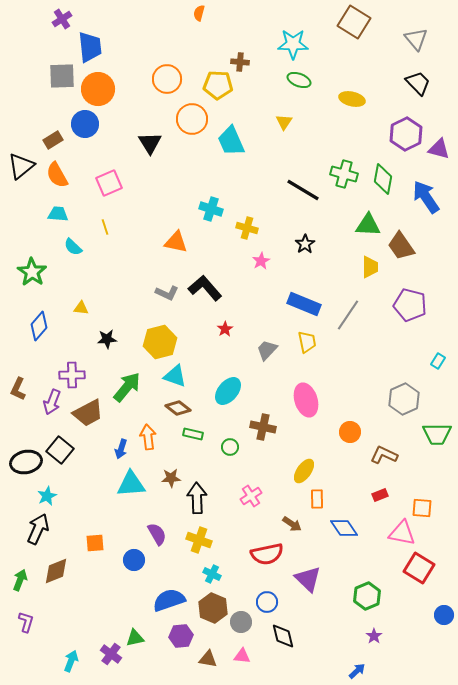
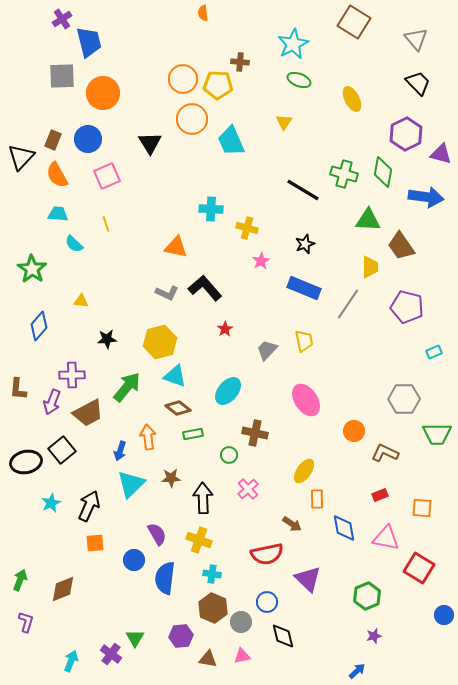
orange semicircle at (199, 13): moved 4 px right; rotated 21 degrees counterclockwise
cyan star at (293, 44): rotated 28 degrees counterclockwise
blue trapezoid at (90, 47): moved 1 px left, 5 px up; rotated 8 degrees counterclockwise
orange circle at (167, 79): moved 16 px right
orange circle at (98, 89): moved 5 px right, 4 px down
yellow ellipse at (352, 99): rotated 50 degrees clockwise
blue circle at (85, 124): moved 3 px right, 15 px down
brown rectangle at (53, 140): rotated 36 degrees counterclockwise
purple triangle at (439, 149): moved 2 px right, 5 px down
black triangle at (21, 166): moved 9 px up; rotated 8 degrees counterclockwise
green diamond at (383, 179): moved 7 px up
pink square at (109, 183): moved 2 px left, 7 px up
blue arrow at (426, 197): rotated 132 degrees clockwise
cyan cross at (211, 209): rotated 15 degrees counterclockwise
green triangle at (368, 225): moved 5 px up
yellow line at (105, 227): moved 1 px right, 3 px up
orange triangle at (176, 242): moved 5 px down
black star at (305, 244): rotated 12 degrees clockwise
cyan semicircle at (73, 247): moved 1 px right, 3 px up
green star at (32, 272): moved 3 px up
blue rectangle at (304, 304): moved 16 px up
purple pentagon at (410, 305): moved 3 px left, 2 px down
yellow triangle at (81, 308): moved 7 px up
gray line at (348, 315): moved 11 px up
yellow trapezoid at (307, 342): moved 3 px left, 1 px up
cyan rectangle at (438, 361): moved 4 px left, 9 px up; rotated 35 degrees clockwise
brown L-shape at (18, 389): rotated 20 degrees counterclockwise
gray hexagon at (404, 399): rotated 24 degrees clockwise
pink ellipse at (306, 400): rotated 16 degrees counterclockwise
brown cross at (263, 427): moved 8 px left, 6 px down
orange circle at (350, 432): moved 4 px right, 1 px up
green rectangle at (193, 434): rotated 24 degrees counterclockwise
green circle at (230, 447): moved 1 px left, 8 px down
blue arrow at (121, 449): moved 1 px left, 2 px down
black square at (60, 450): moved 2 px right; rotated 12 degrees clockwise
brown L-shape at (384, 455): moved 1 px right, 2 px up
cyan triangle at (131, 484): rotated 40 degrees counterclockwise
cyan star at (47, 496): moved 4 px right, 7 px down
pink cross at (251, 496): moved 3 px left, 7 px up; rotated 10 degrees counterclockwise
black arrow at (197, 498): moved 6 px right
blue diamond at (344, 528): rotated 24 degrees clockwise
black arrow at (38, 529): moved 51 px right, 23 px up
pink triangle at (402, 533): moved 16 px left, 5 px down
brown diamond at (56, 571): moved 7 px right, 18 px down
cyan cross at (212, 574): rotated 18 degrees counterclockwise
blue semicircle at (169, 600): moved 4 px left, 22 px up; rotated 64 degrees counterclockwise
purple star at (374, 636): rotated 21 degrees clockwise
green triangle at (135, 638): rotated 48 degrees counterclockwise
pink triangle at (242, 656): rotated 18 degrees counterclockwise
